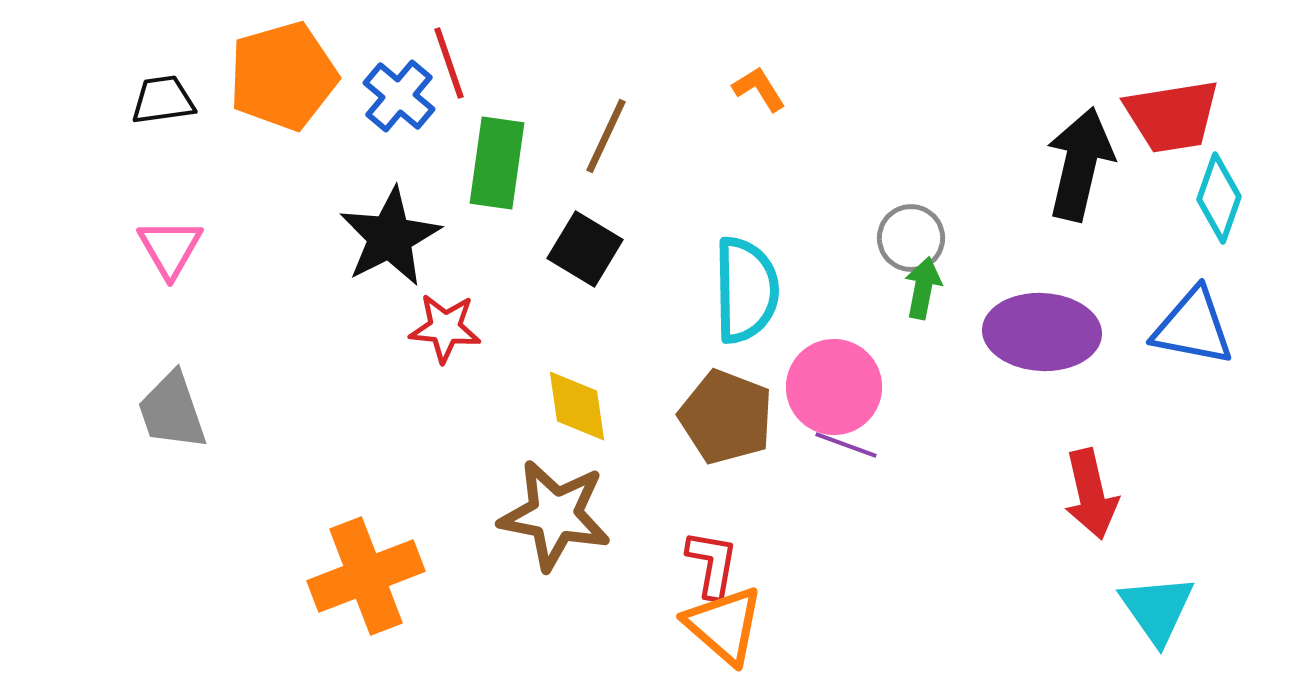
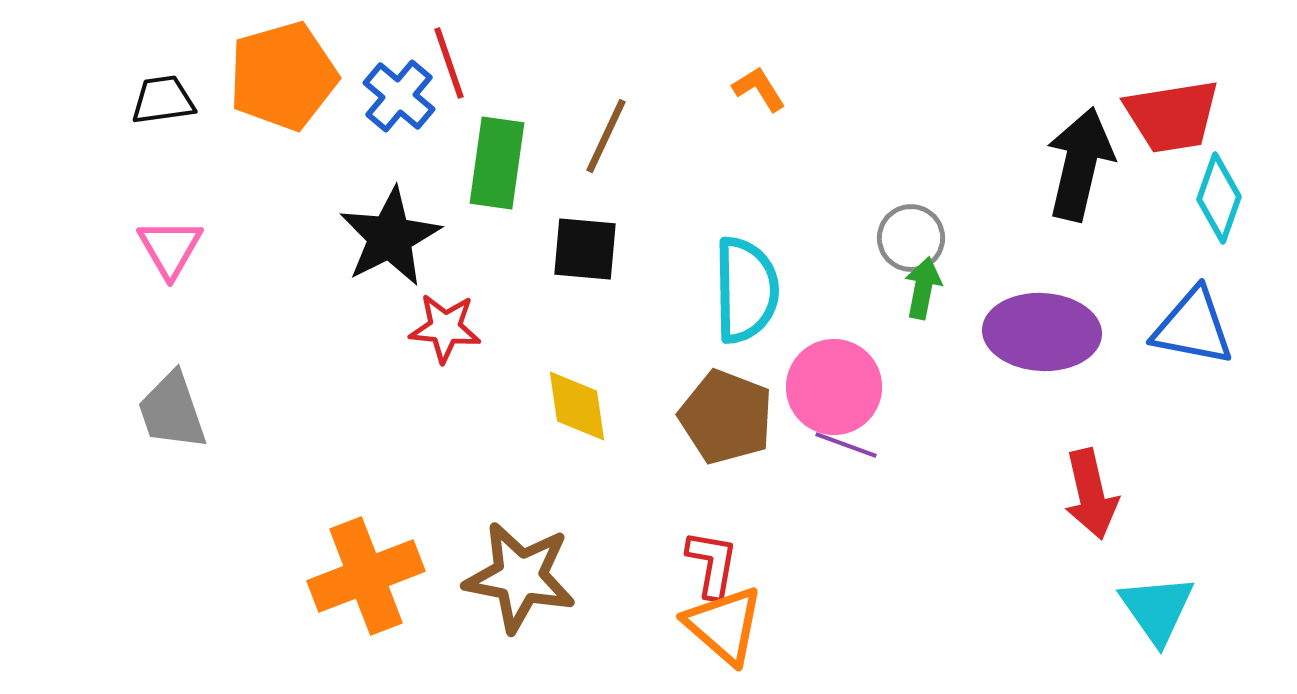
black square: rotated 26 degrees counterclockwise
brown star: moved 35 px left, 62 px down
